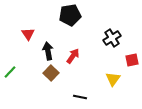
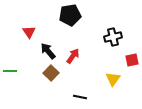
red triangle: moved 1 px right, 2 px up
black cross: moved 1 px right, 1 px up; rotated 18 degrees clockwise
black arrow: rotated 30 degrees counterclockwise
green line: moved 1 px up; rotated 48 degrees clockwise
